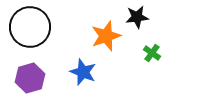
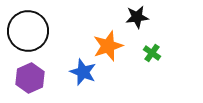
black circle: moved 2 px left, 4 px down
orange star: moved 2 px right, 10 px down
purple hexagon: rotated 8 degrees counterclockwise
